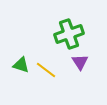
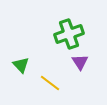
green triangle: rotated 30 degrees clockwise
yellow line: moved 4 px right, 13 px down
